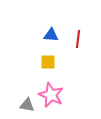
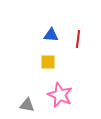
pink star: moved 9 px right
